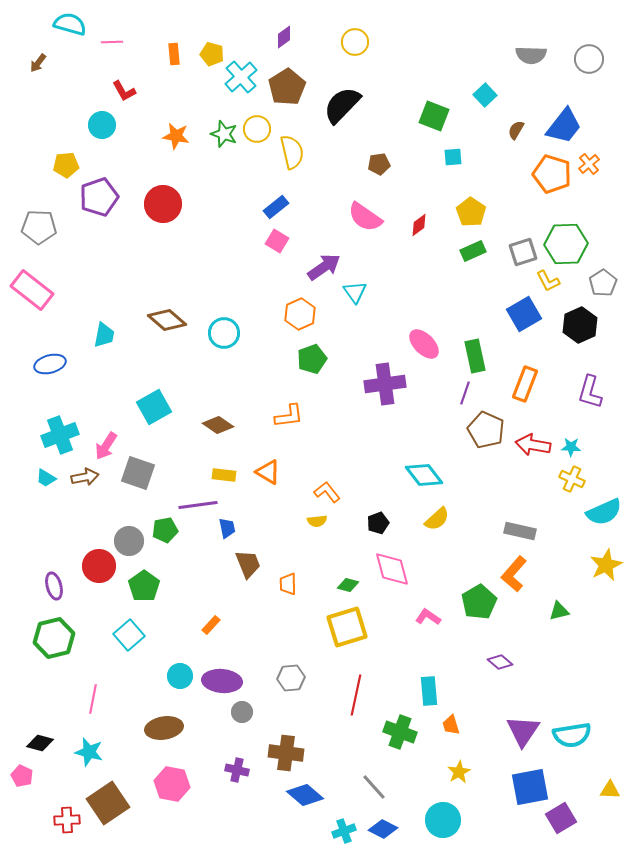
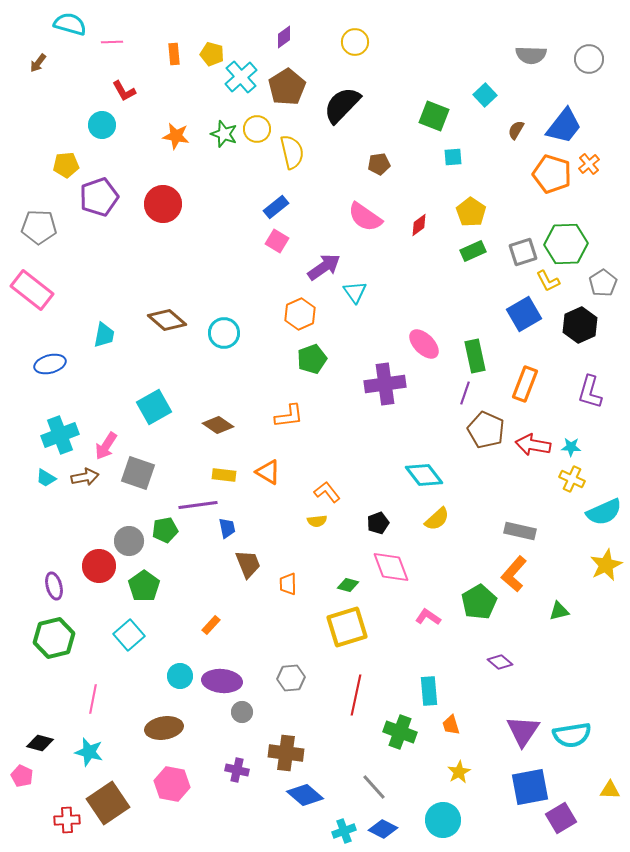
pink diamond at (392, 569): moved 1 px left, 2 px up; rotated 6 degrees counterclockwise
